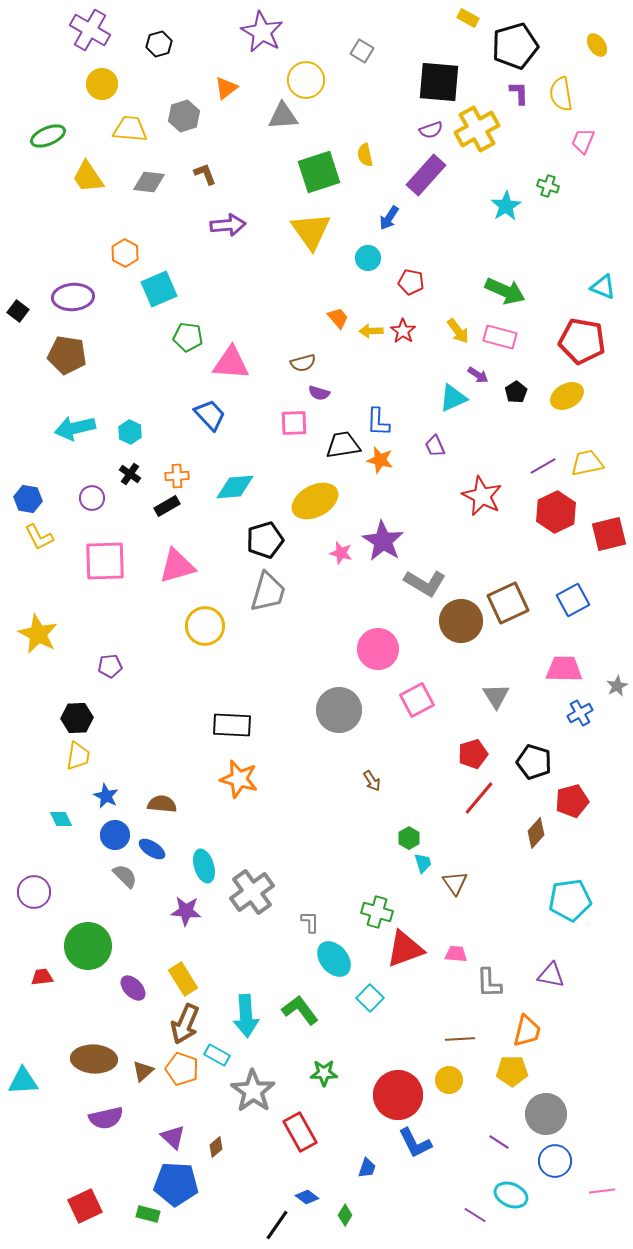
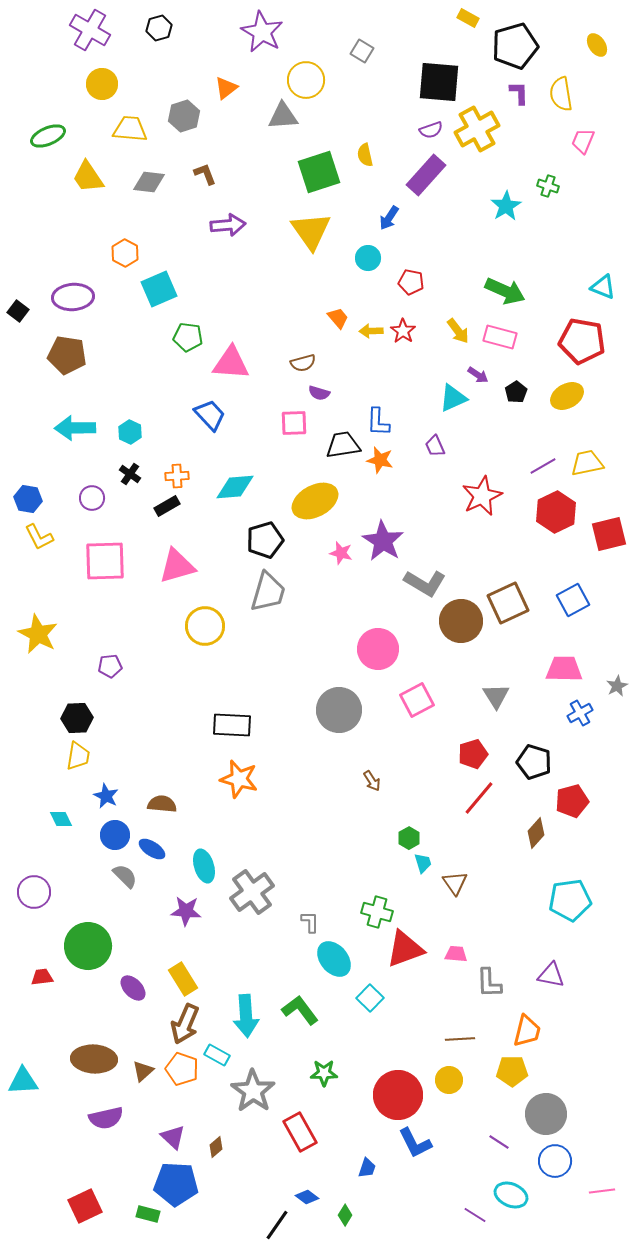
black hexagon at (159, 44): moved 16 px up
cyan arrow at (75, 428): rotated 12 degrees clockwise
red star at (482, 496): rotated 21 degrees clockwise
